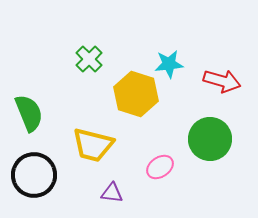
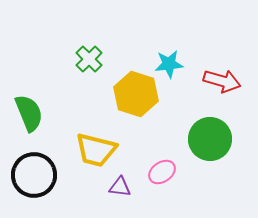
yellow trapezoid: moved 3 px right, 5 px down
pink ellipse: moved 2 px right, 5 px down
purple triangle: moved 8 px right, 6 px up
